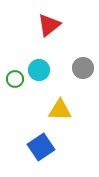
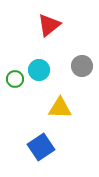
gray circle: moved 1 px left, 2 px up
yellow triangle: moved 2 px up
